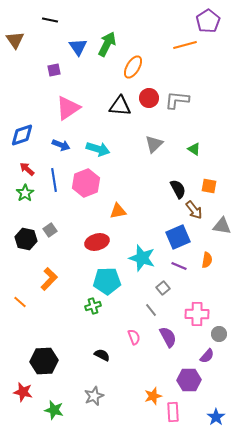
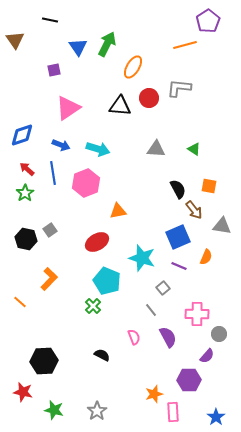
gray L-shape at (177, 100): moved 2 px right, 12 px up
gray triangle at (154, 144): moved 2 px right, 5 px down; rotated 48 degrees clockwise
blue line at (54, 180): moved 1 px left, 7 px up
red ellipse at (97, 242): rotated 15 degrees counterclockwise
orange semicircle at (207, 260): moved 1 px left, 3 px up; rotated 14 degrees clockwise
cyan pentagon at (107, 281): rotated 24 degrees clockwise
green cross at (93, 306): rotated 28 degrees counterclockwise
gray star at (94, 396): moved 3 px right, 15 px down; rotated 12 degrees counterclockwise
orange star at (153, 396): moved 1 px right, 2 px up
